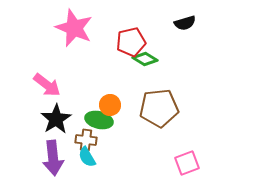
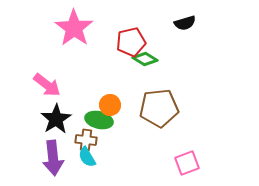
pink star: rotated 12 degrees clockwise
